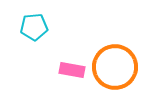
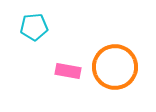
pink rectangle: moved 4 px left, 1 px down
